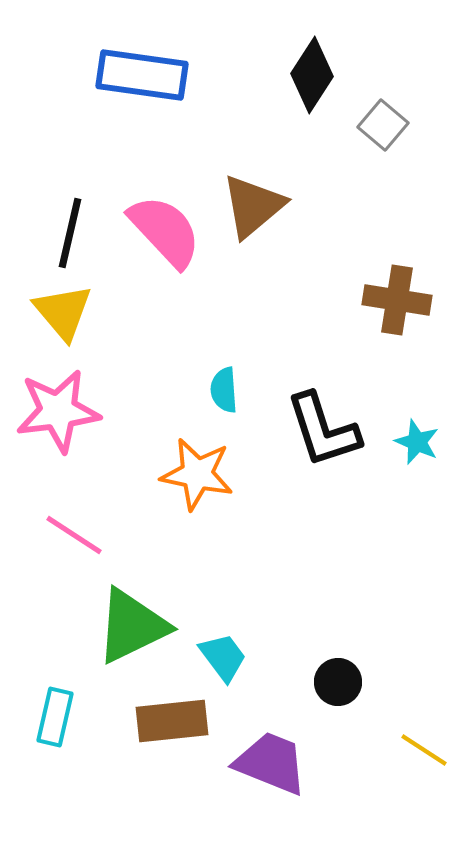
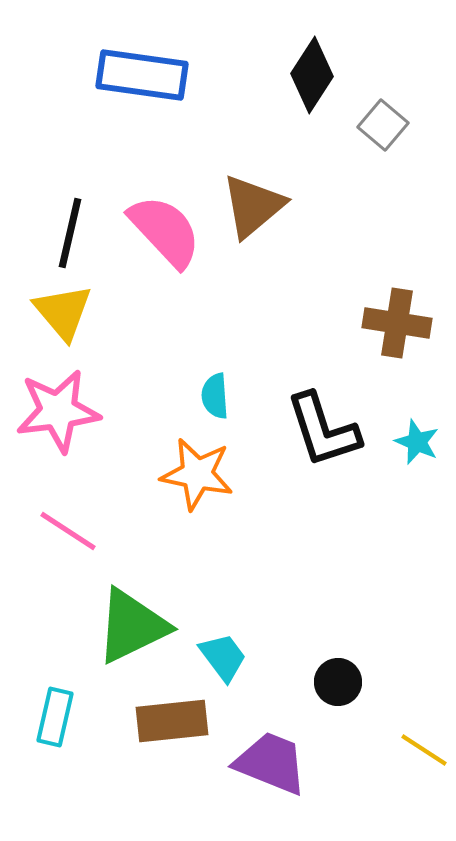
brown cross: moved 23 px down
cyan semicircle: moved 9 px left, 6 px down
pink line: moved 6 px left, 4 px up
